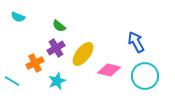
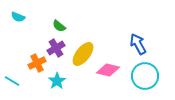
blue arrow: moved 2 px right, 2 px down
orange cross: moved 2 px right
pink diamond: moved 1 px left
cyan star: rotated 12 degrees counterclockwise
